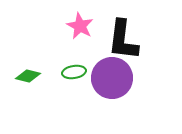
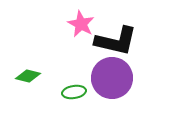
pink star: moved 1 px right, 2 px up
black L-shape: moved 7 px left, 1 px down; rotated 84 degrees counterclockwise
green ellipse: moved 20 px down
